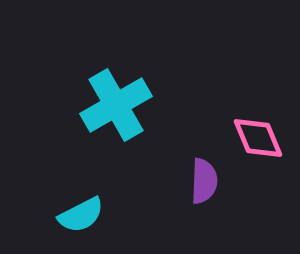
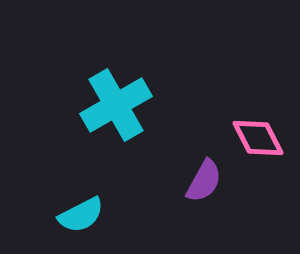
pink diamond: rotated 4 degrees counterclockwise
purple semicircle: rotated 27 degrees clockwise
